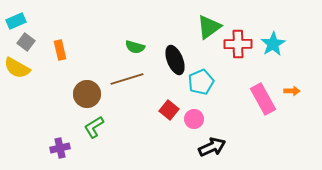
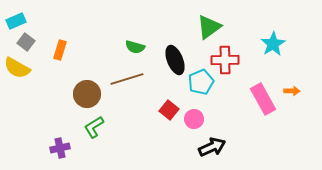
red cross: moved 13 px left, 16 px down
orange rectangle: rotated 30 degrees clockwise
